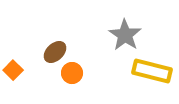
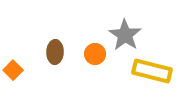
brown ellipse: rotated 45 degrees counterclockwise
orange circle: moved 23 px right, 19 px up
